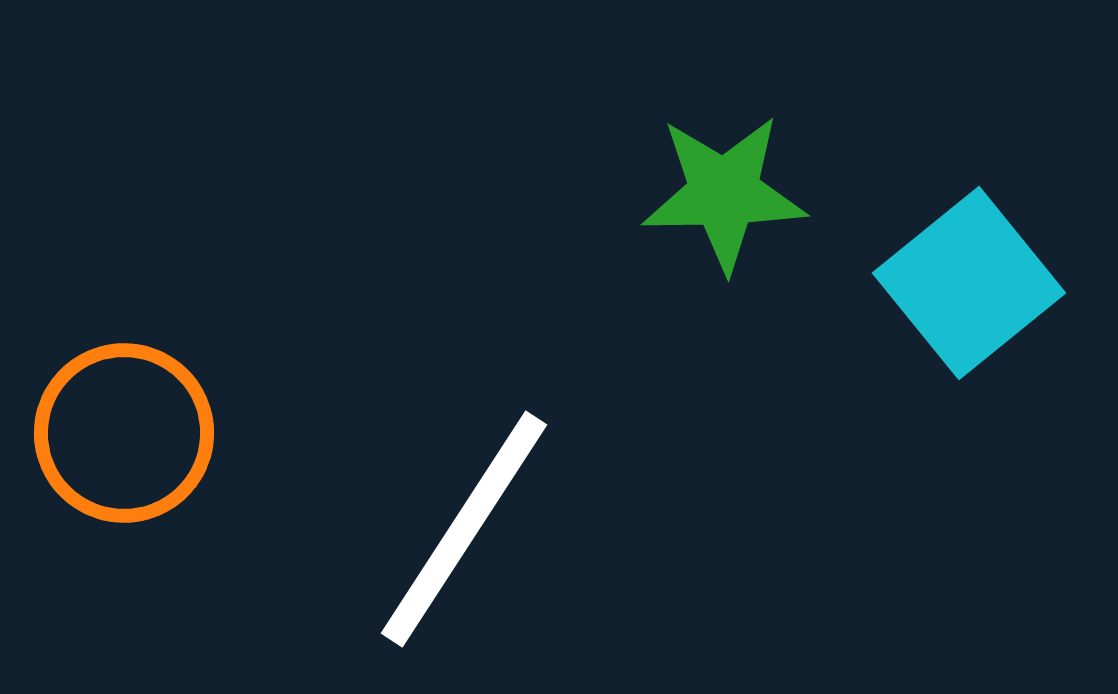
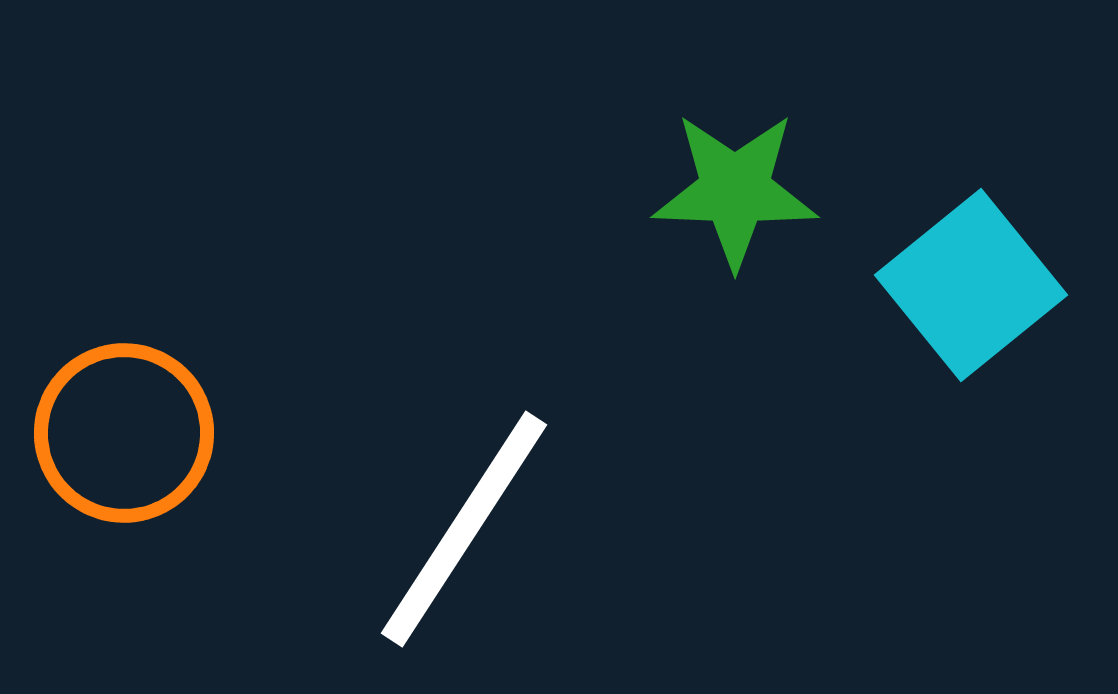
green star: moved 11 px right, 3 px up; rotated 3 degrees clockwise
cyan square: moved 2 px right, 2 px down
